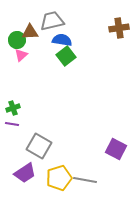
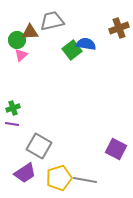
brown cross: rotated 12 degrees counterclockwise
blue semicircle: moved 24 px right, 4 px down
green square: moved 6 px right, 6 px up
